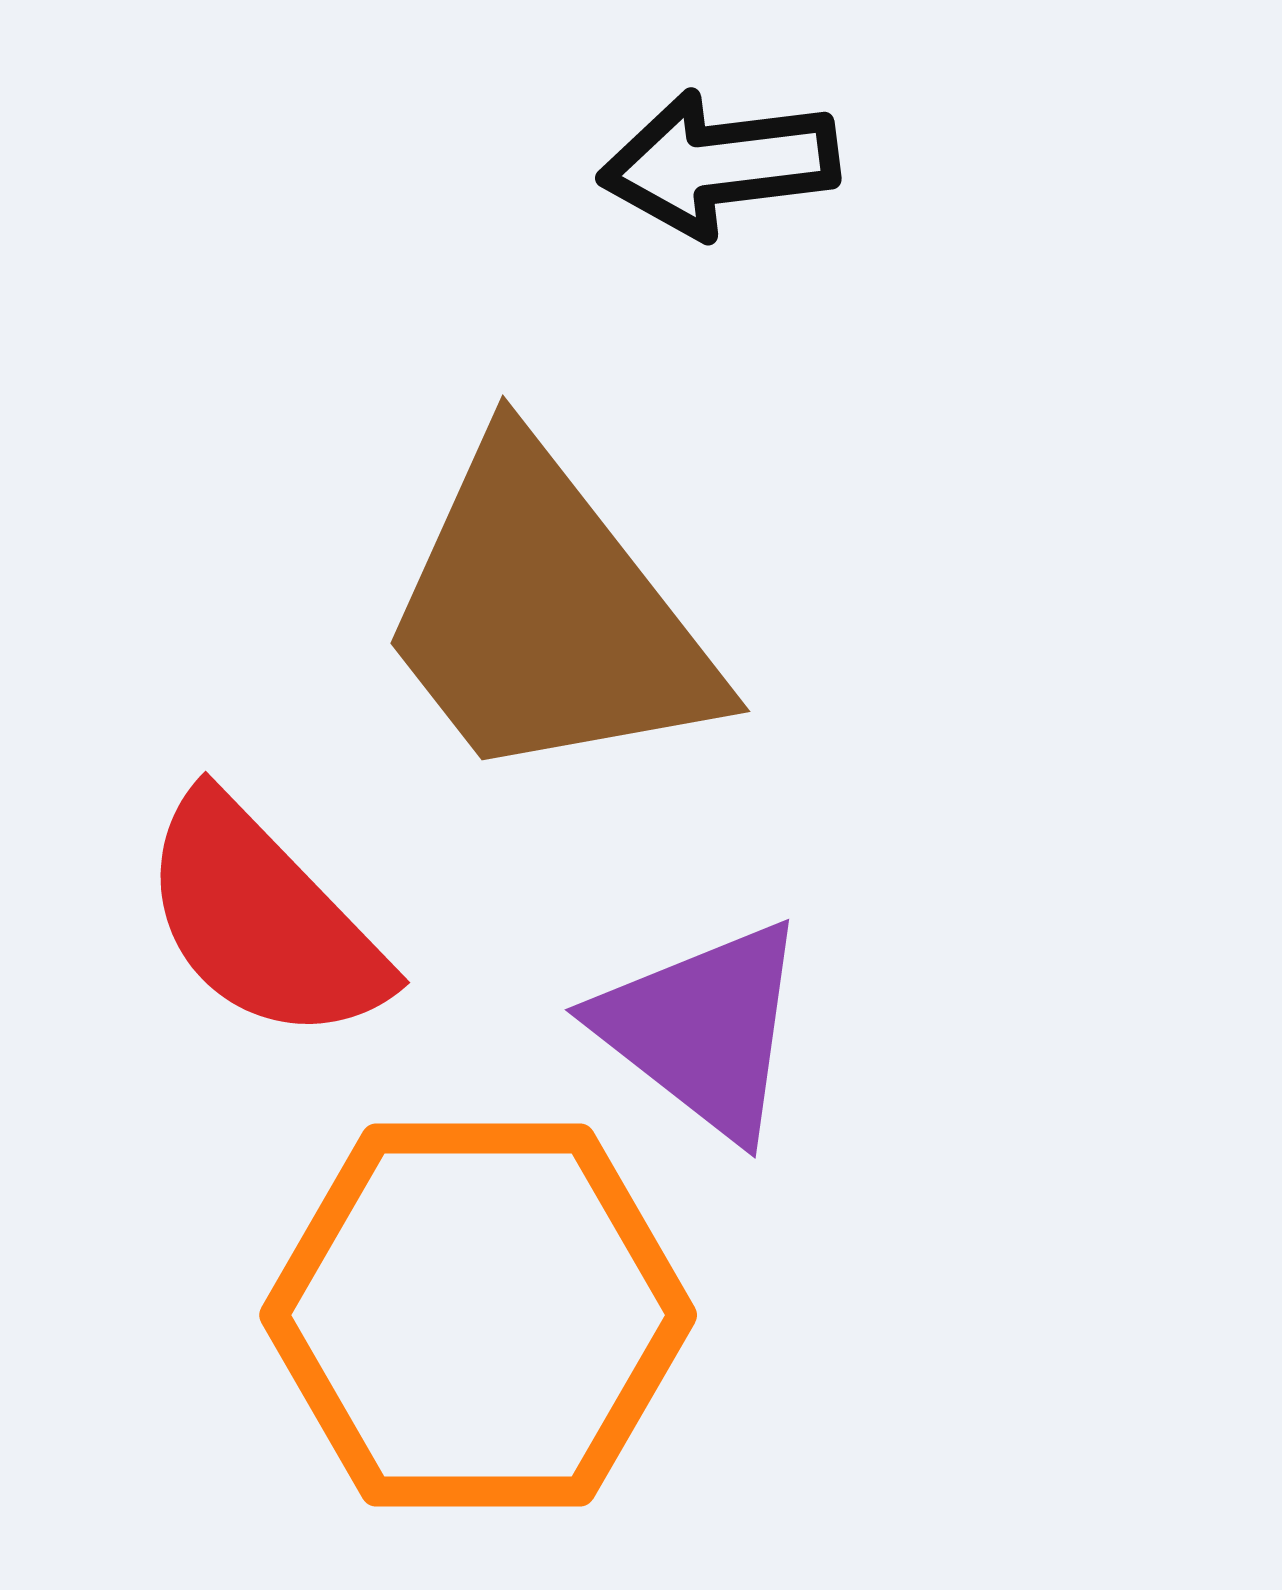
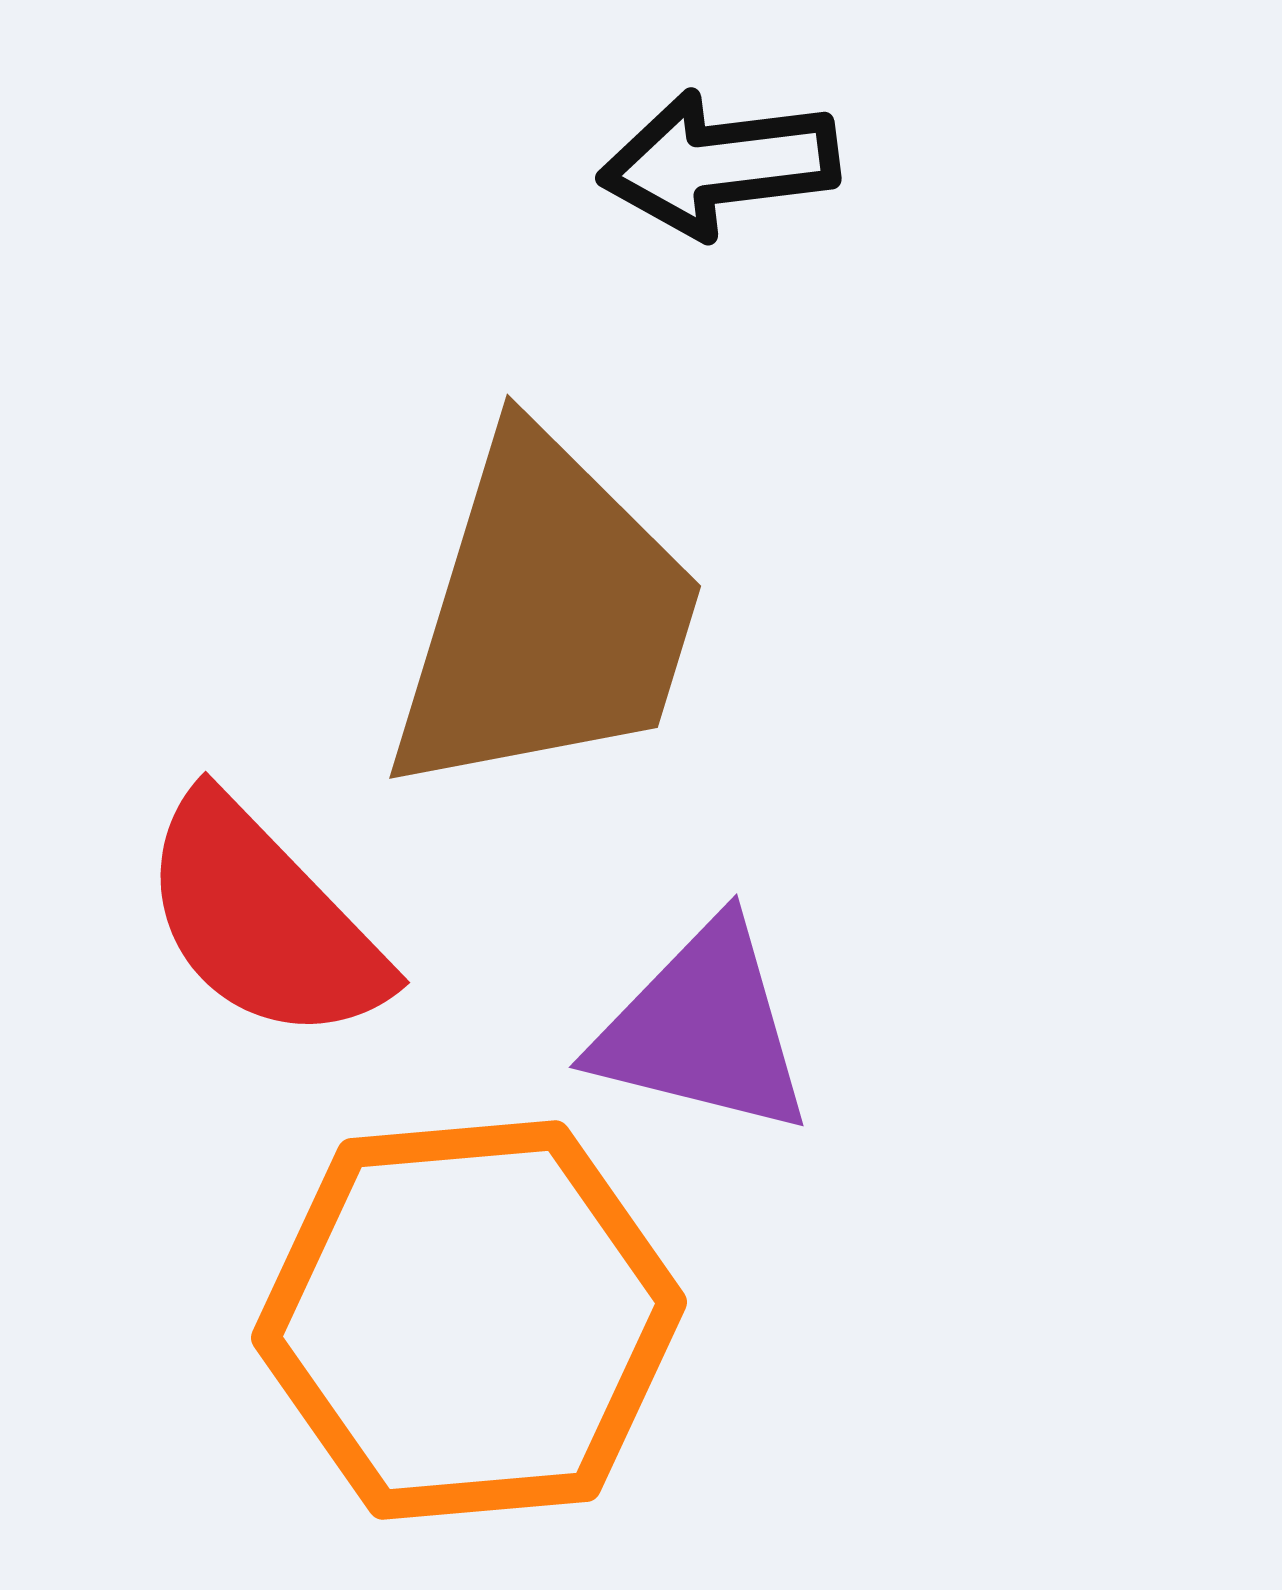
brown trapezoid: rotated 125 degrees counterclockwise
purple triangle: rotated 24 degrees counterclockwise
orange hexagon: moved 9 px left, 5 px down; rotated 5 degrees counterclockwise
